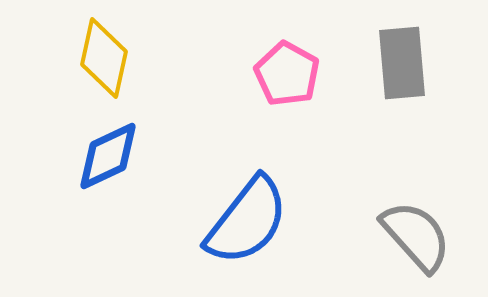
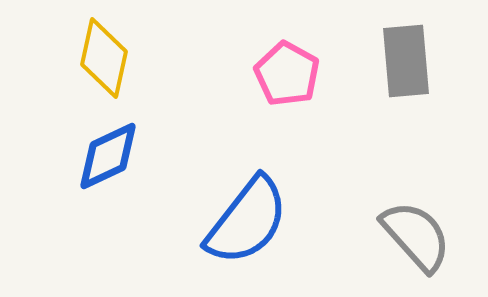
gray rectangle: moved 4 px right, 2 px up
